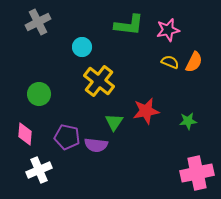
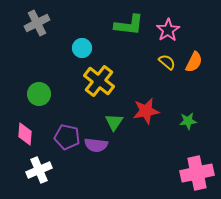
gray cross: moved 1 px left, 1 px down
pink star: rotated 20 degrees counterclockwise
cyan circle: moved 1 px down
yellow semicircle: moved 3 px left; rotated 18 degrees clockwise
